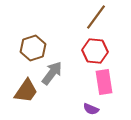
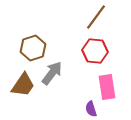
pink rectangle: moved 3 px right, 5 px down
brown trapezoid: moved 3 px left, 6 px up
purple semicircle: rotated 49 degrees clockwise
